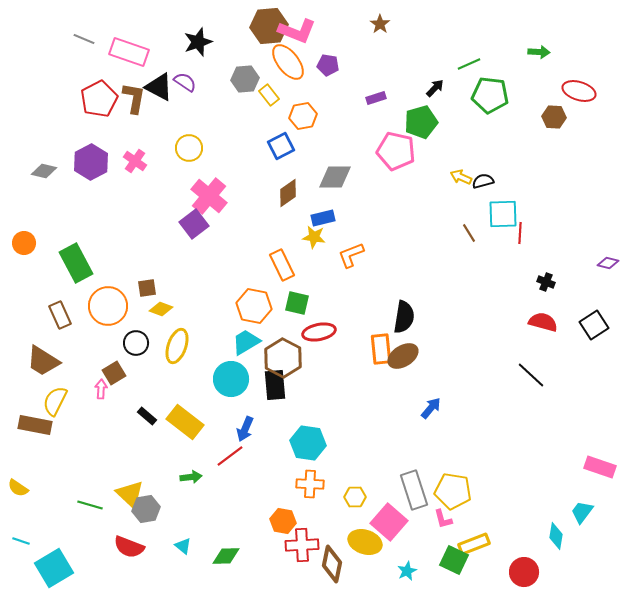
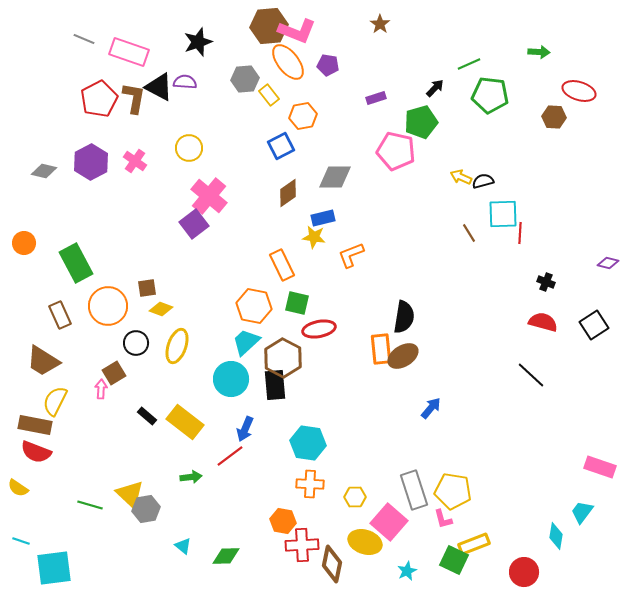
purple semicircle at (185, 82): rotated 30 degrees counterclockwise
red ellipse at (319, 332): moved 3 px up
cyan trapezoid at (246, 342): rotated 12 degrees counterclockwise
red semicircle at (129, 547): moved 93 px left, 95 px up
cyan square at (54, 568): rotated 24 degrees clockwise
